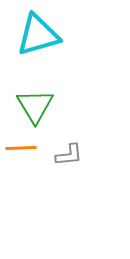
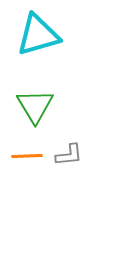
orange line: moved 6 px right, 8 px down
